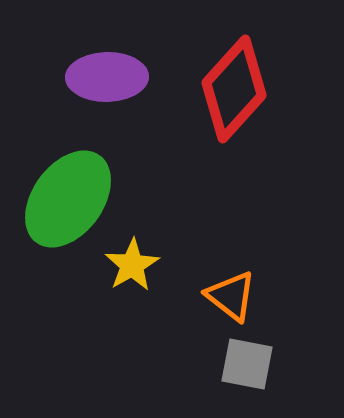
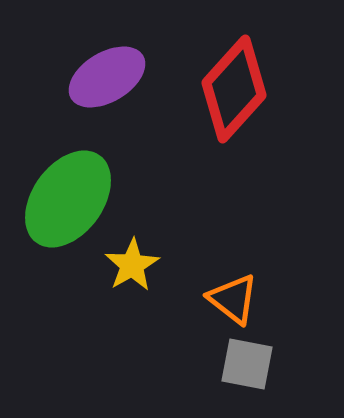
purple ellipse: rotated 30 degrees counterclockwise
orange triangle: moved 2 px right, 3 px down
